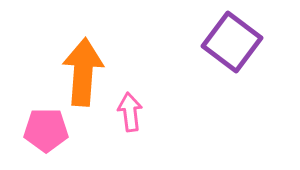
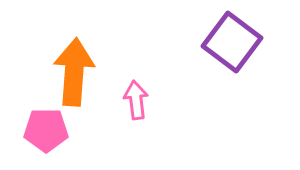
orange arrow: moved 9 px left
pink arrow: moved 6 px right, 12 px up
